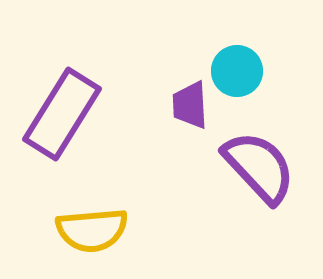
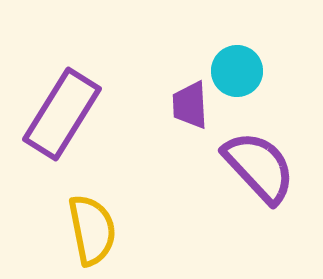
yellow semicircle: rotated 96 degrees counterclockwise
